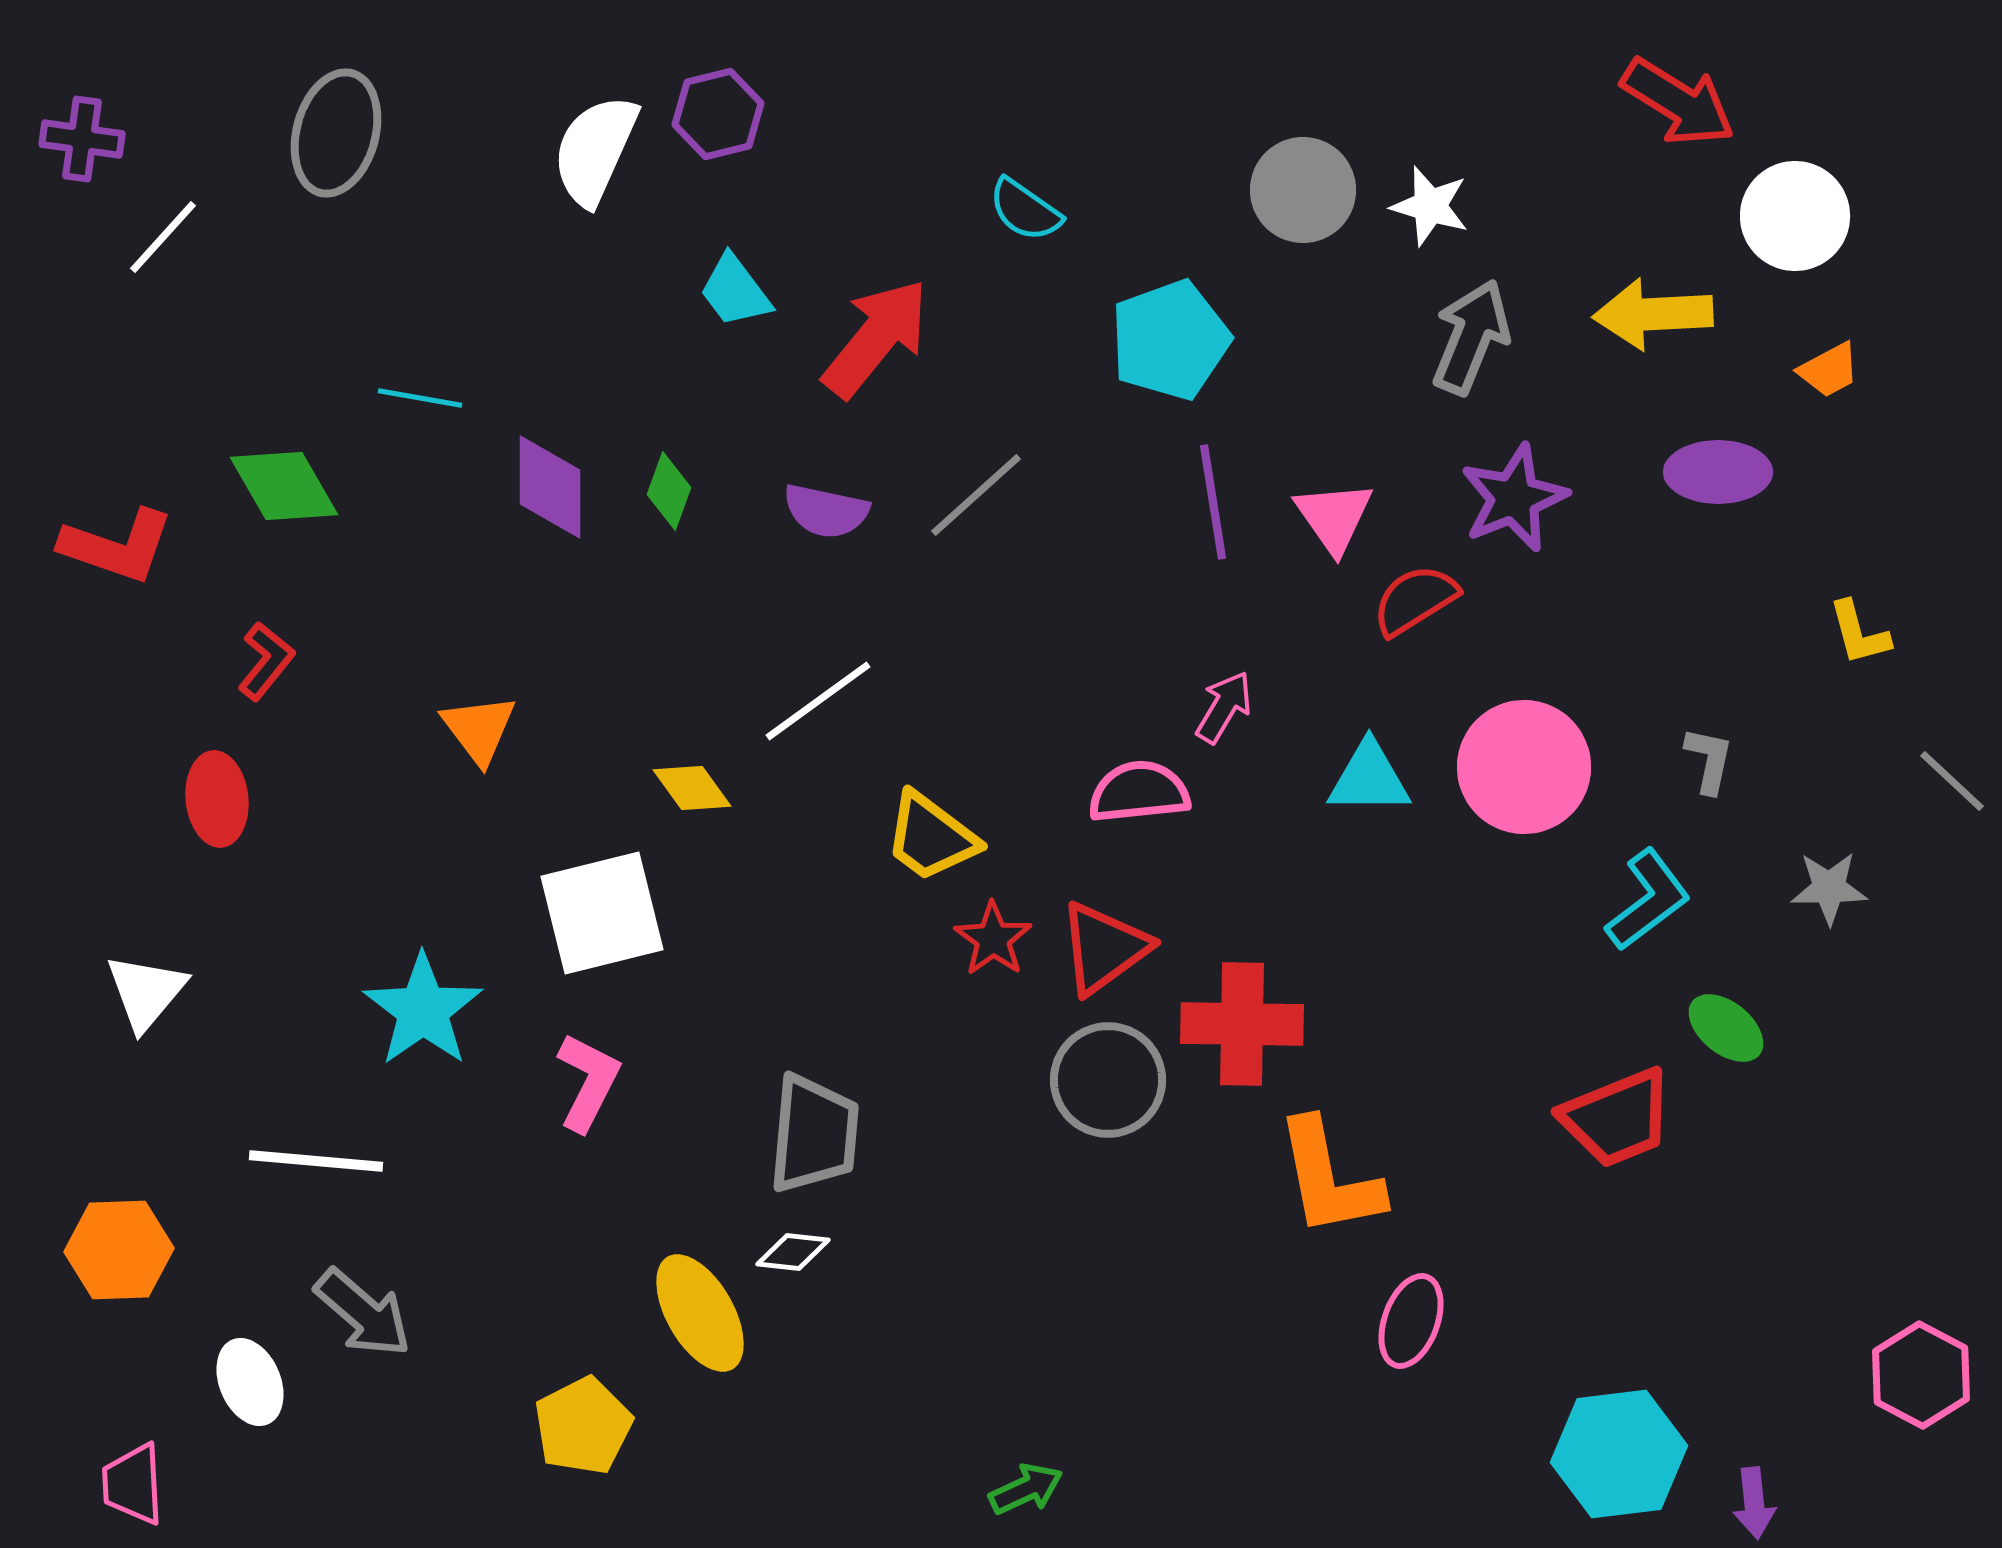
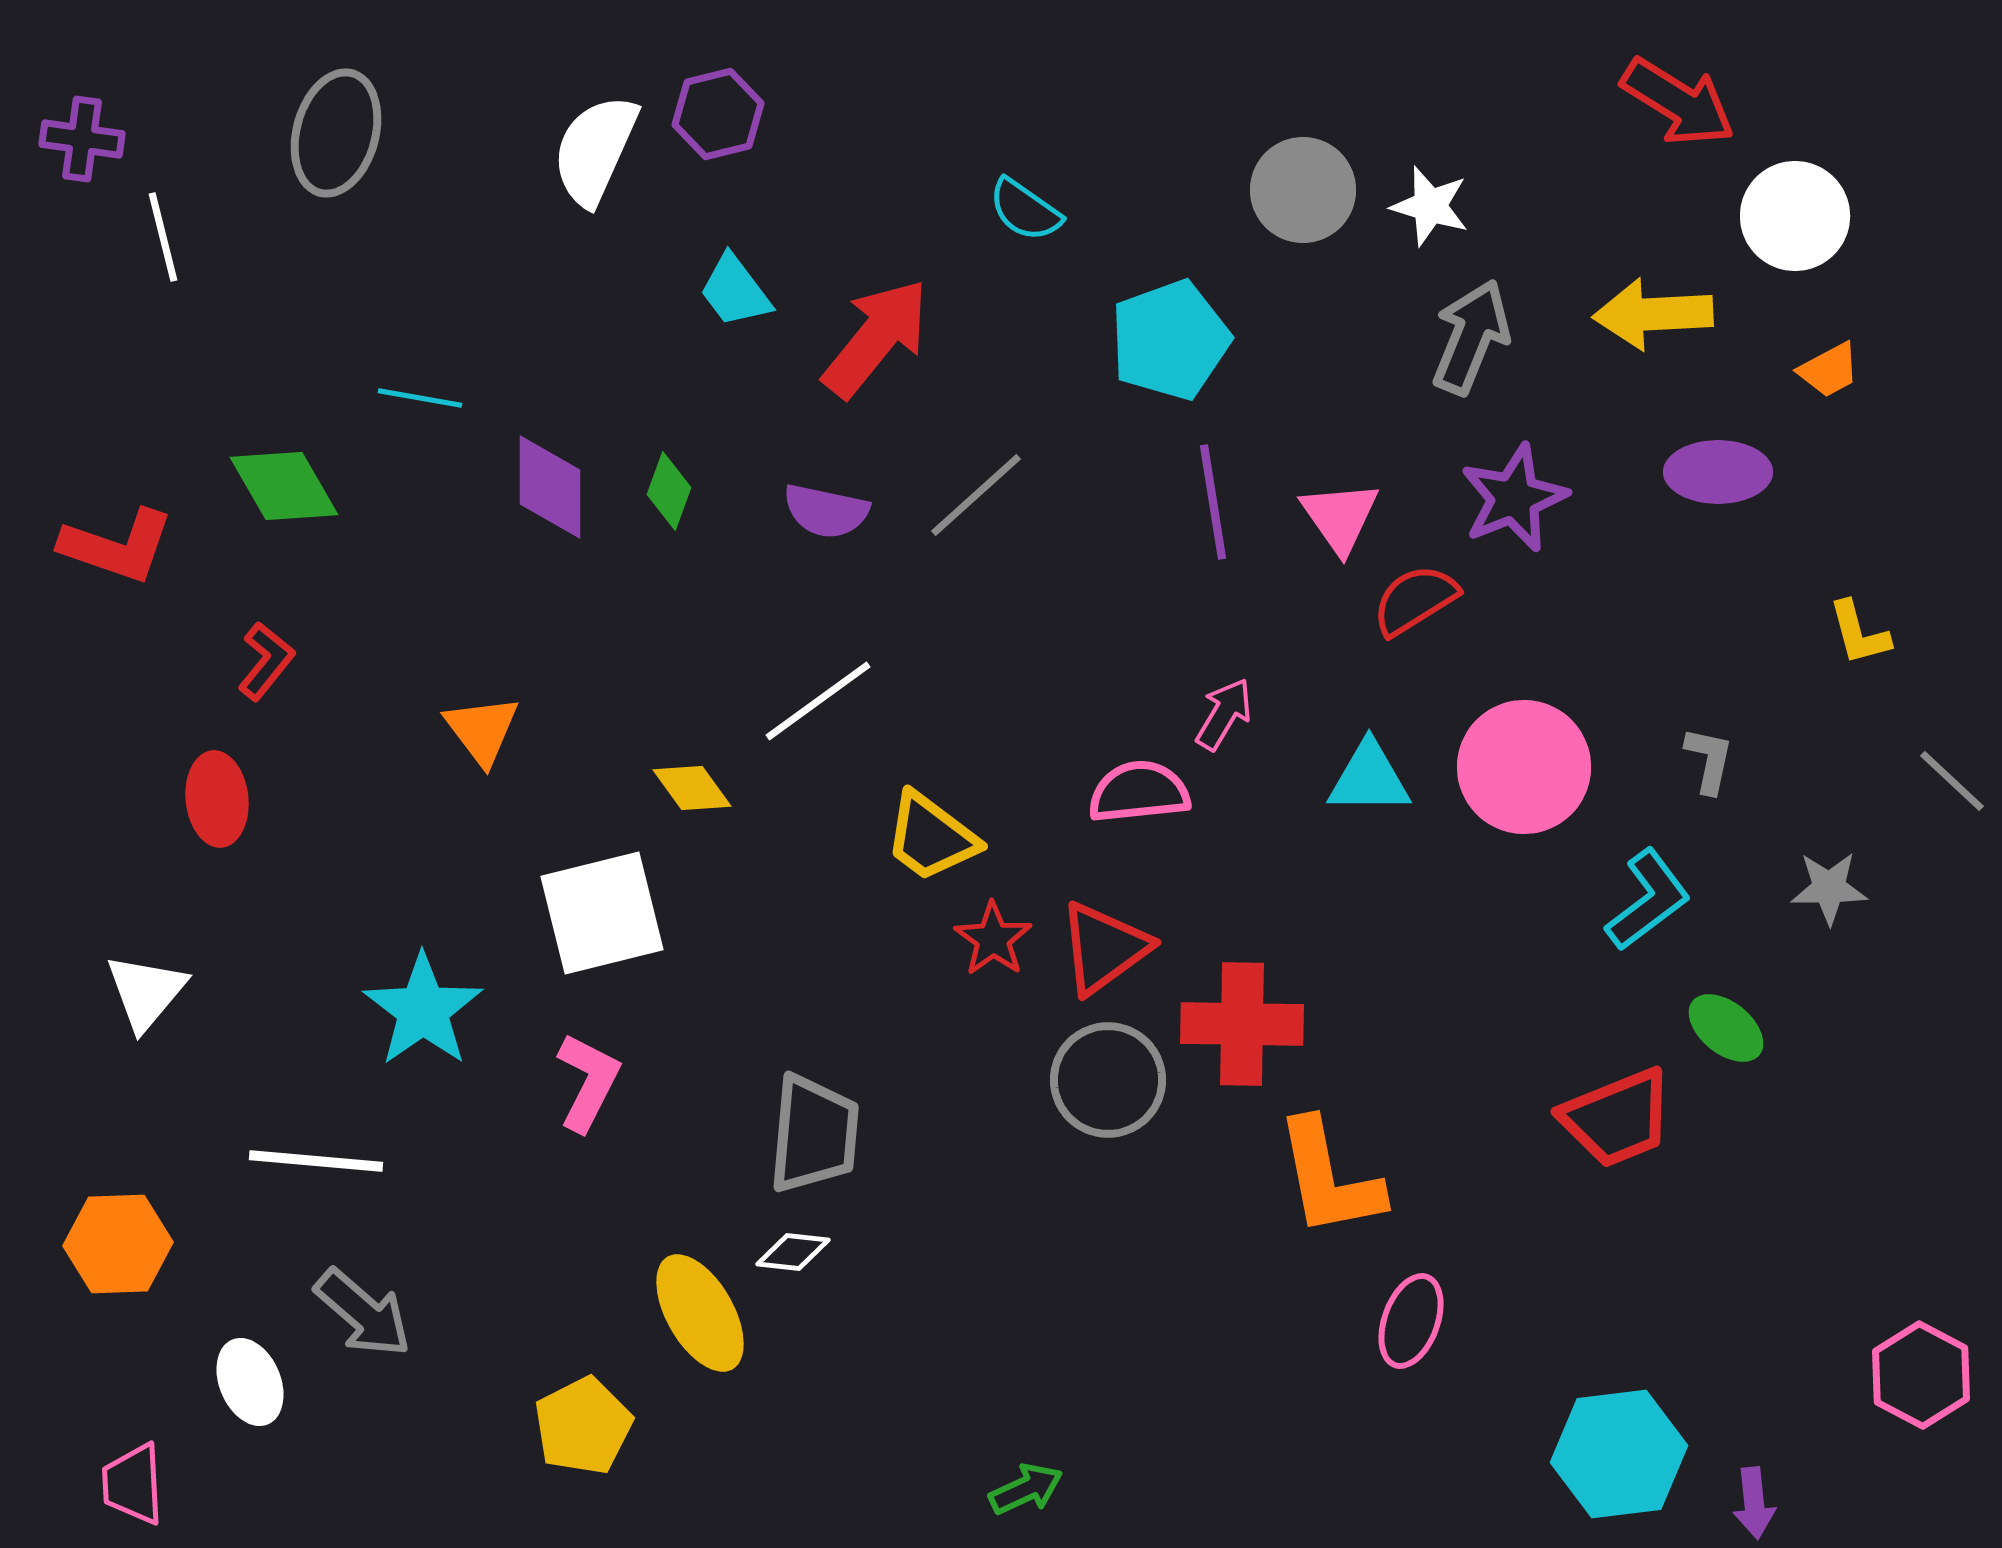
white line at (163, 237): rotated 56 degrees counterclockwise
pink triangle at (1334, 517): moved 6 px right
pink arrow at (1224, 707): moved 7 px down
orange triangle at (479, 729): moved 3 px right, 1 px down
orange hexagon at (119, 1250): moved 1 px left, 6 px up
